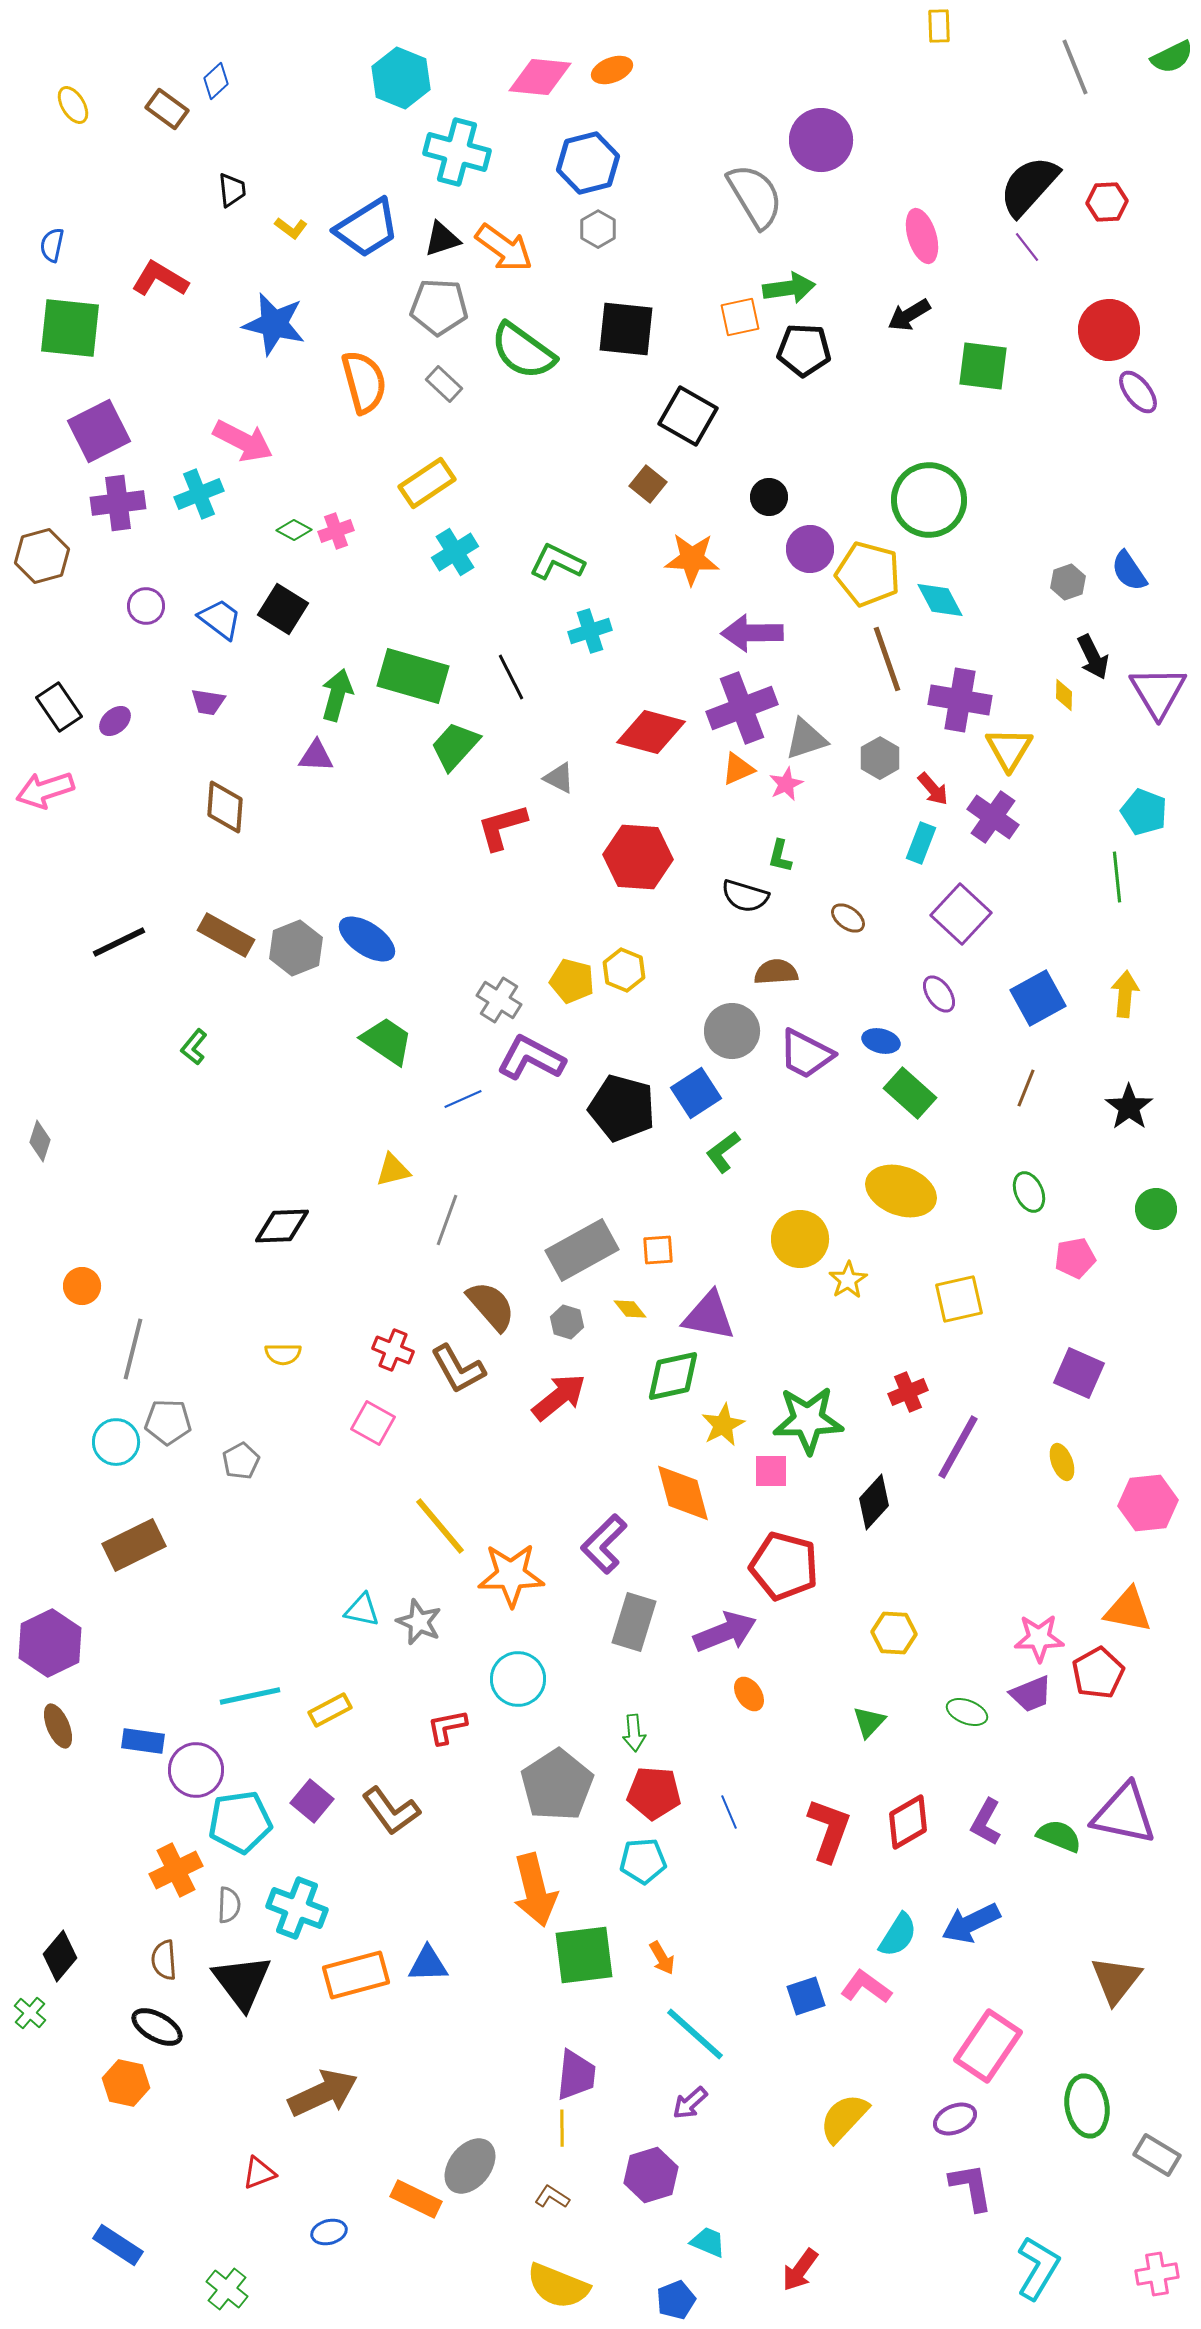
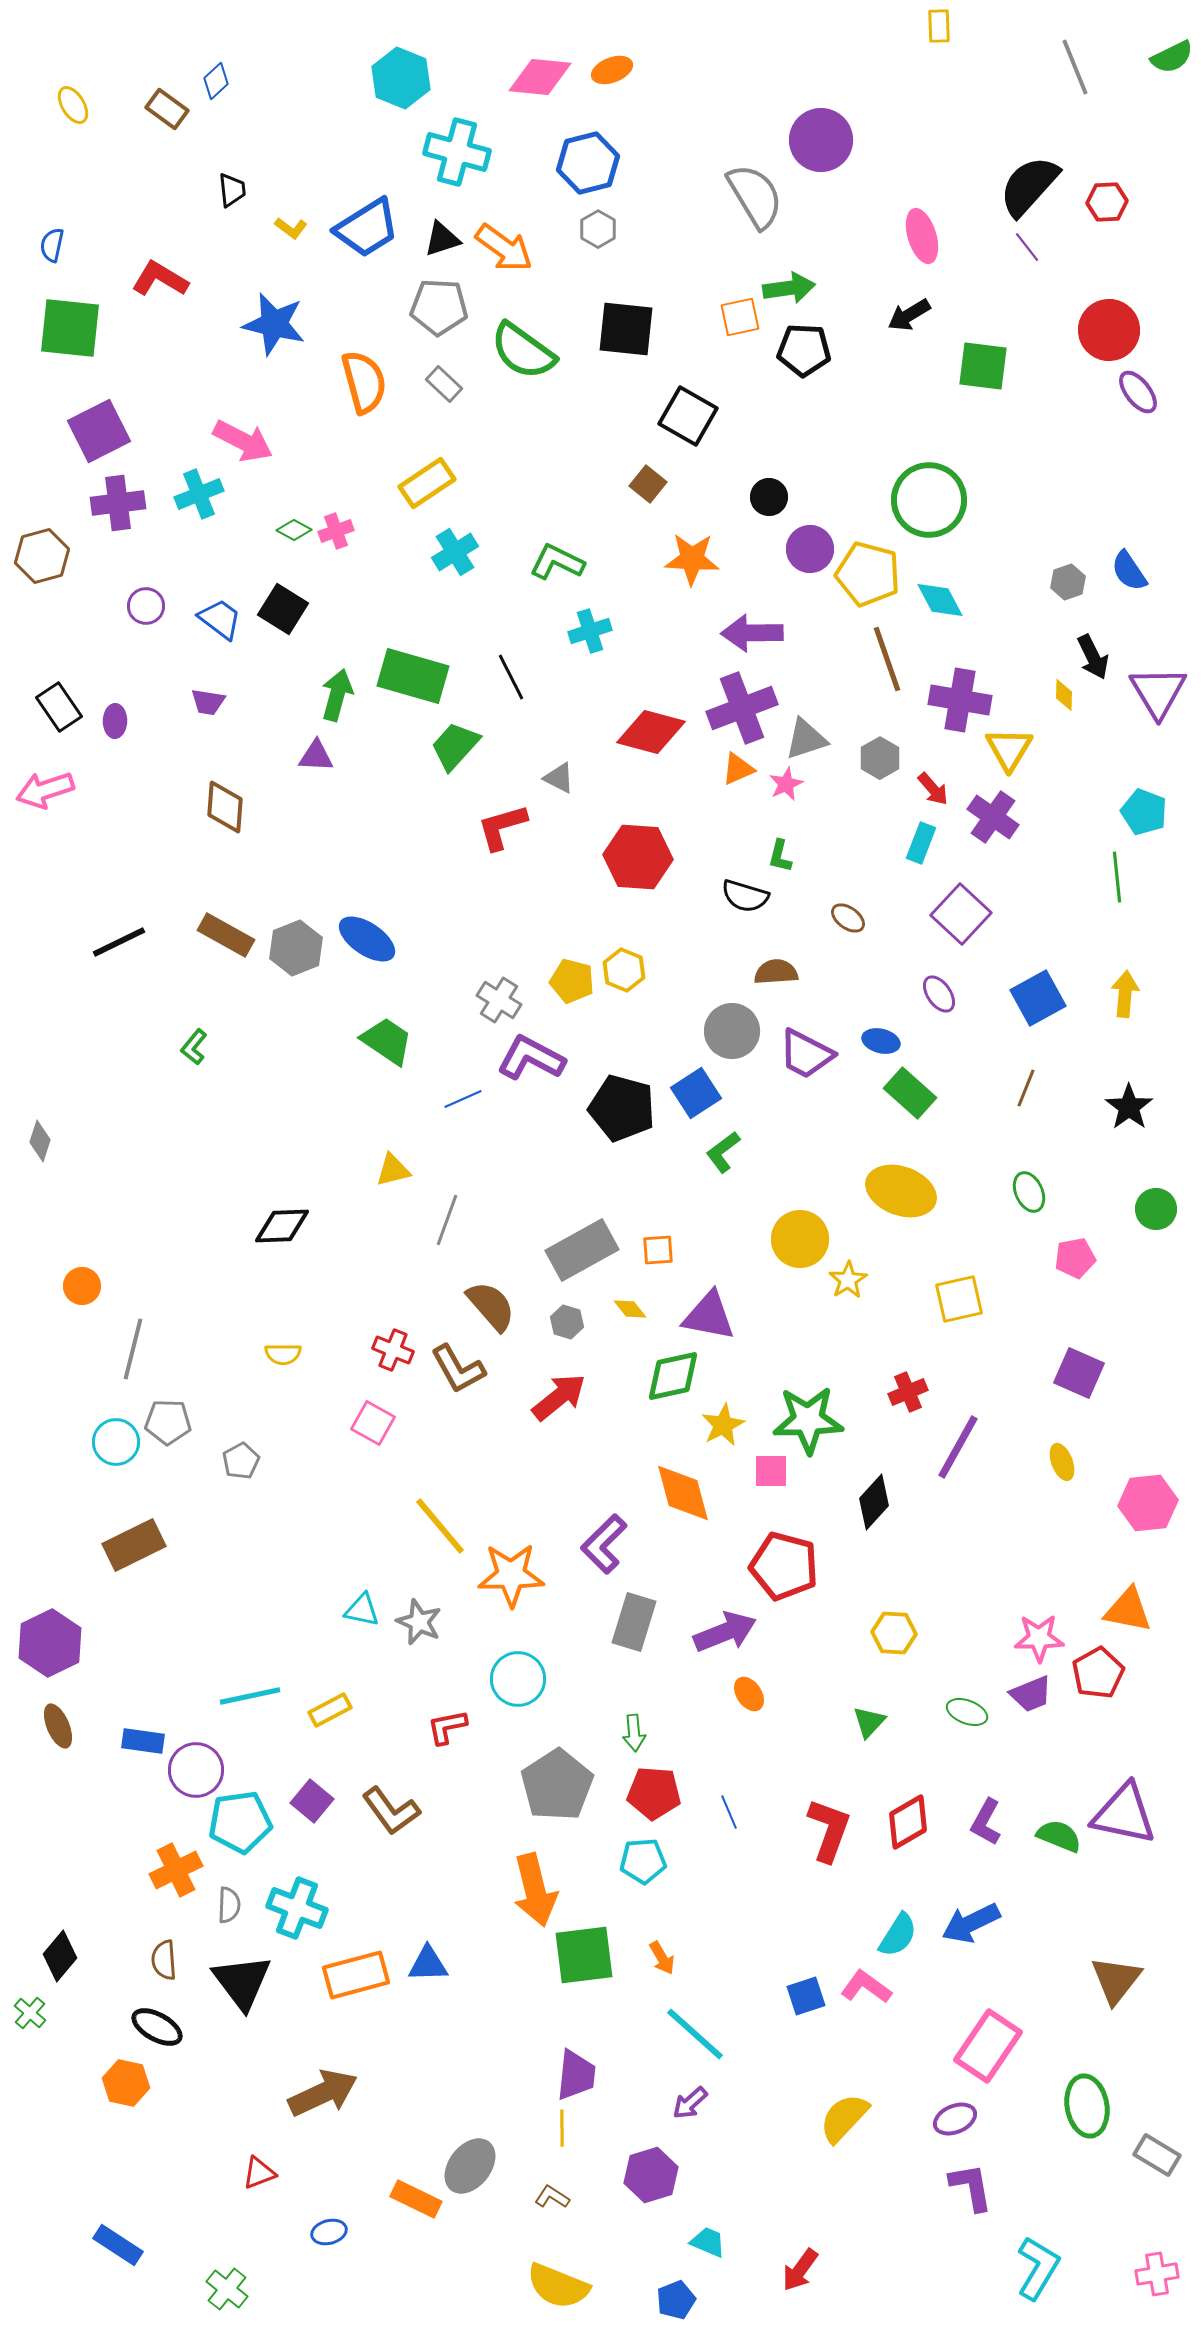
purple ellipse at (115, 721): rotated 48 degrees counterclockwise
